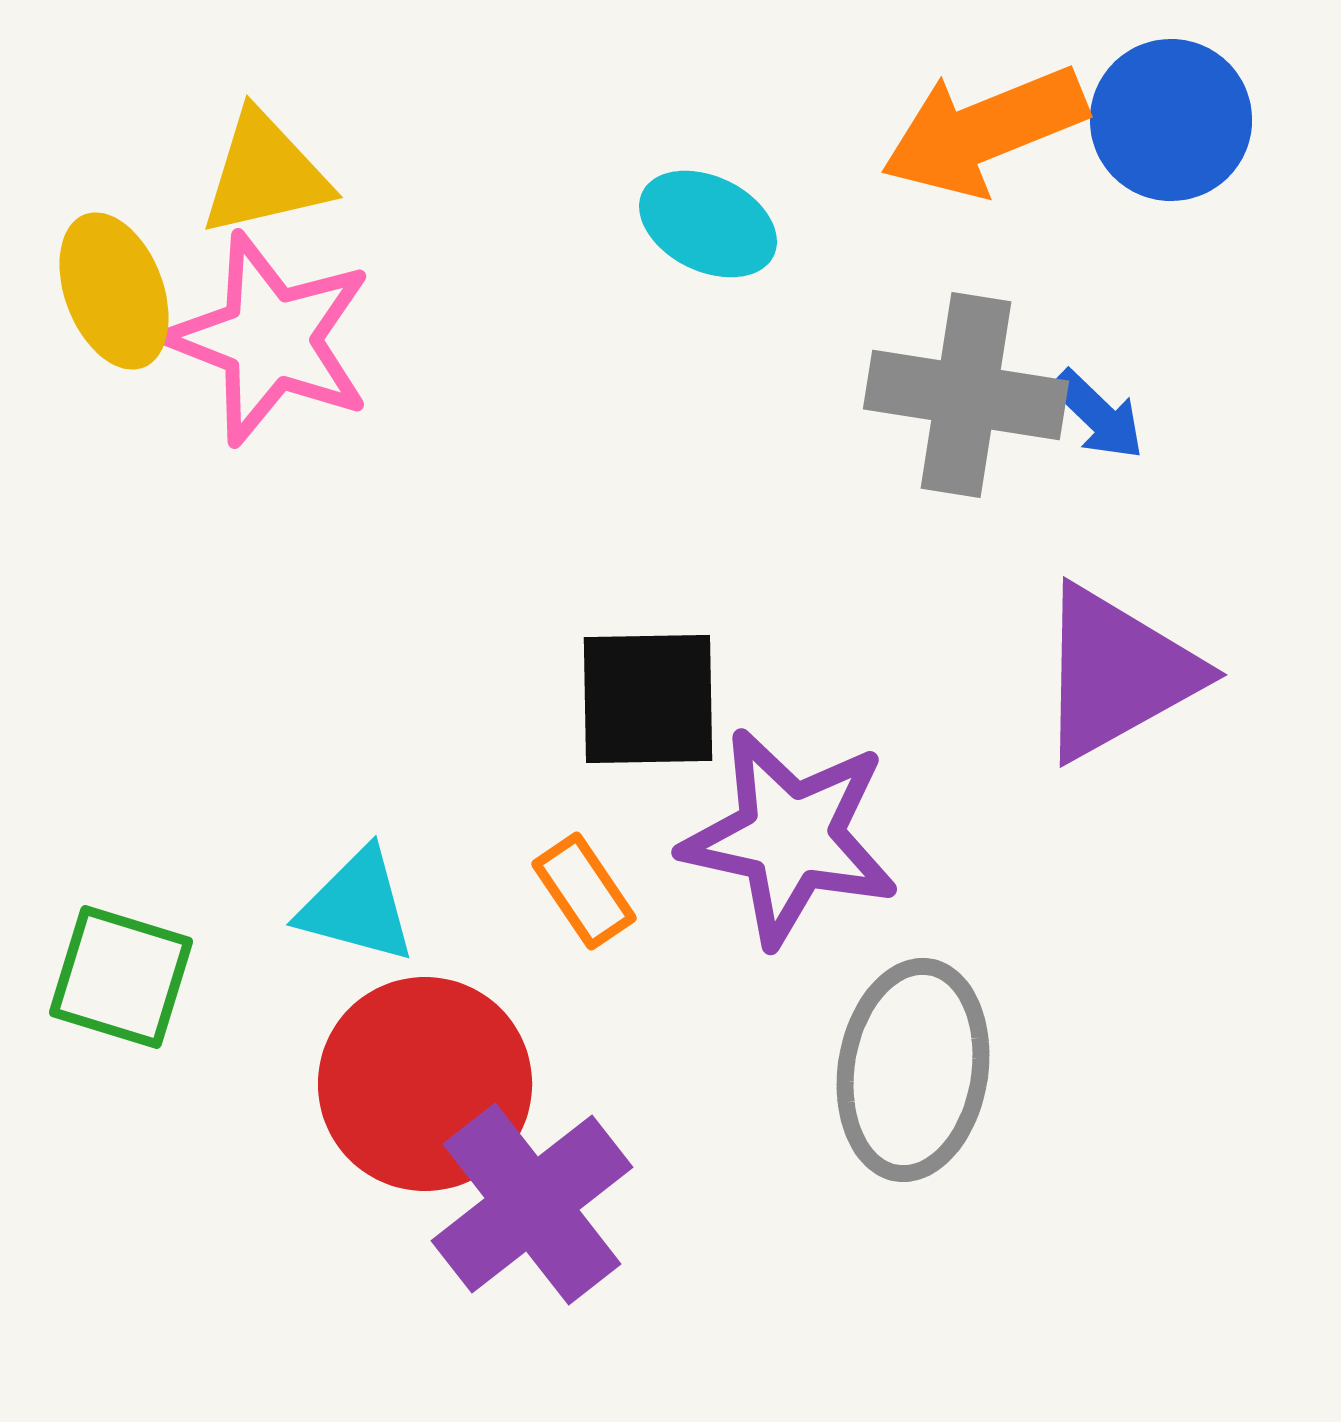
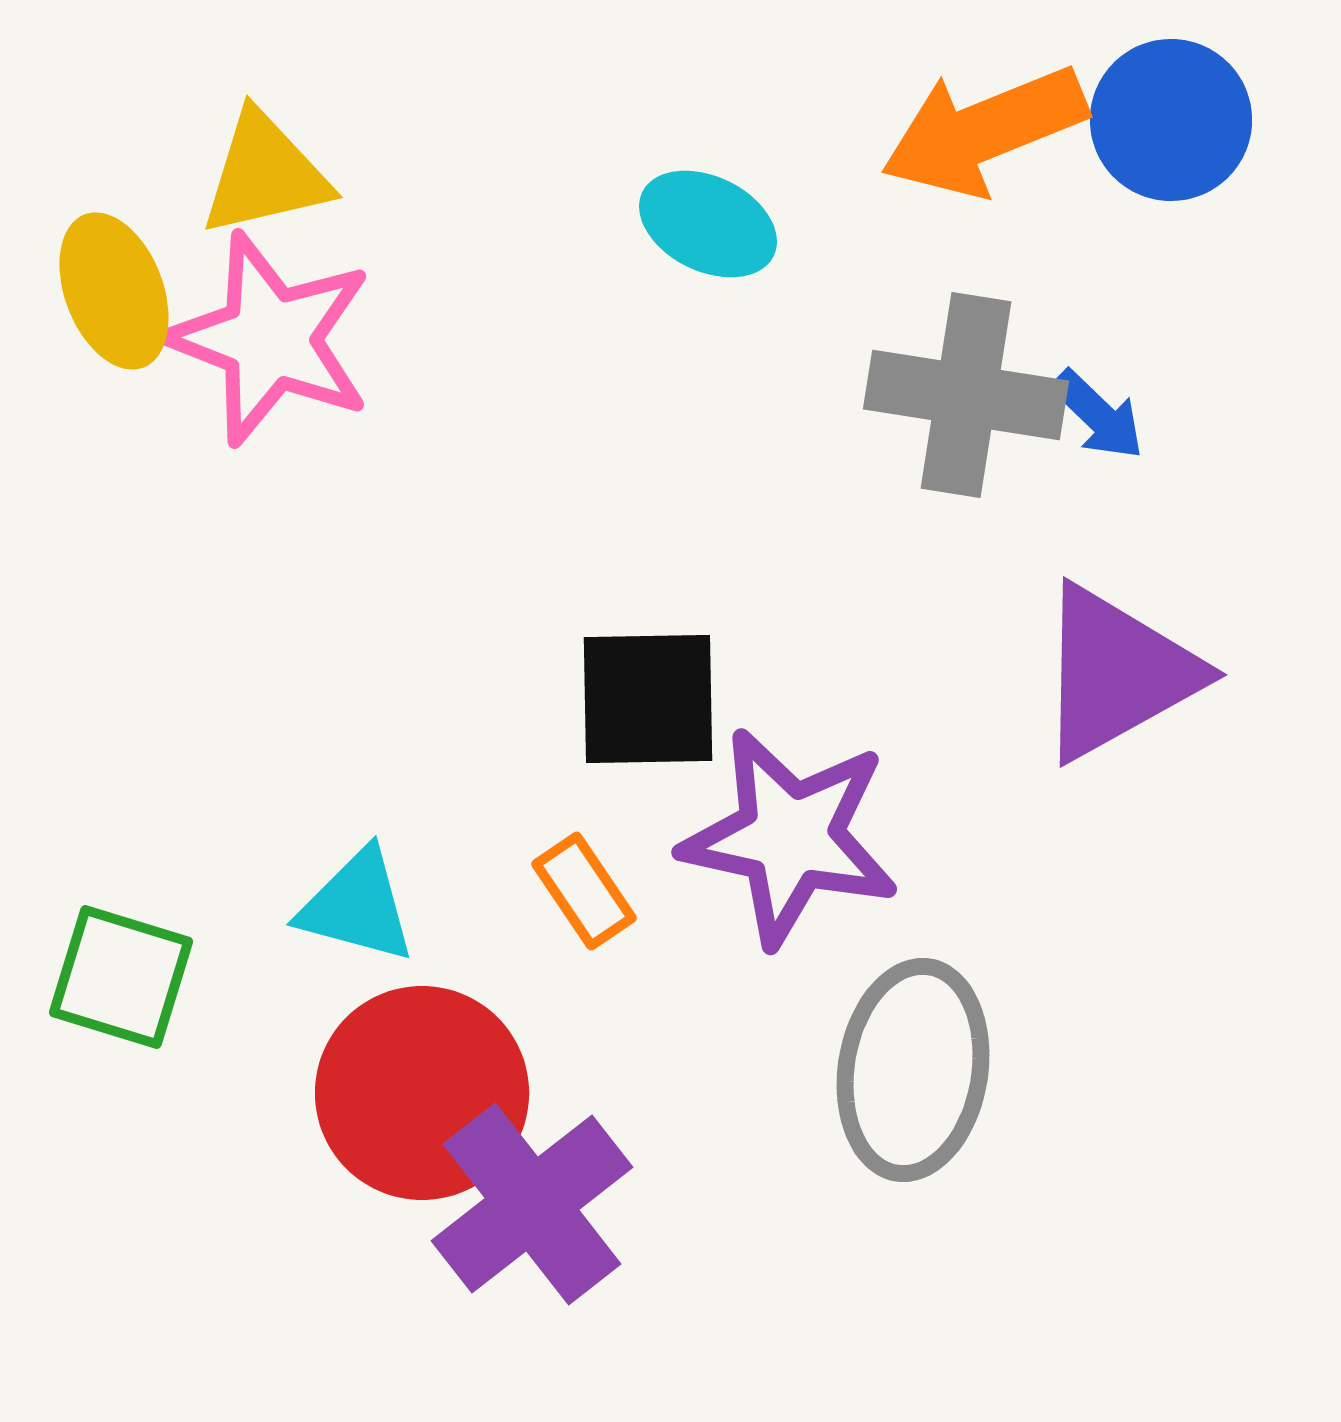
red circle: moved 3 px left, 9 px down
